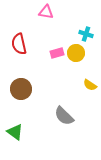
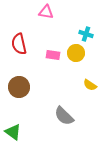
pink rectangle: moved 4 px left, 2 px down; rotated 24 degrees clockwise
brown circle: moved 2 px left, 2 px up
green triangle: moved 2 px left
